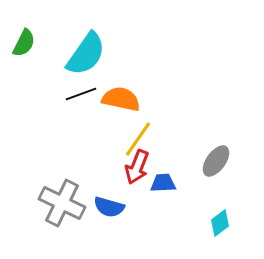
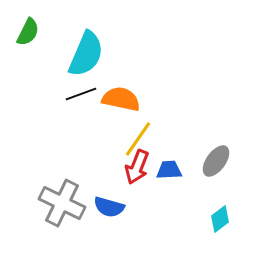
green semicircle: moved 4 px right, 11 px up
cyan semicircle: rotated 12 degrees counterclockwise
blue trapezoid: moved 6 px right, 13 px up
cyan diamond: moved 4 px up
